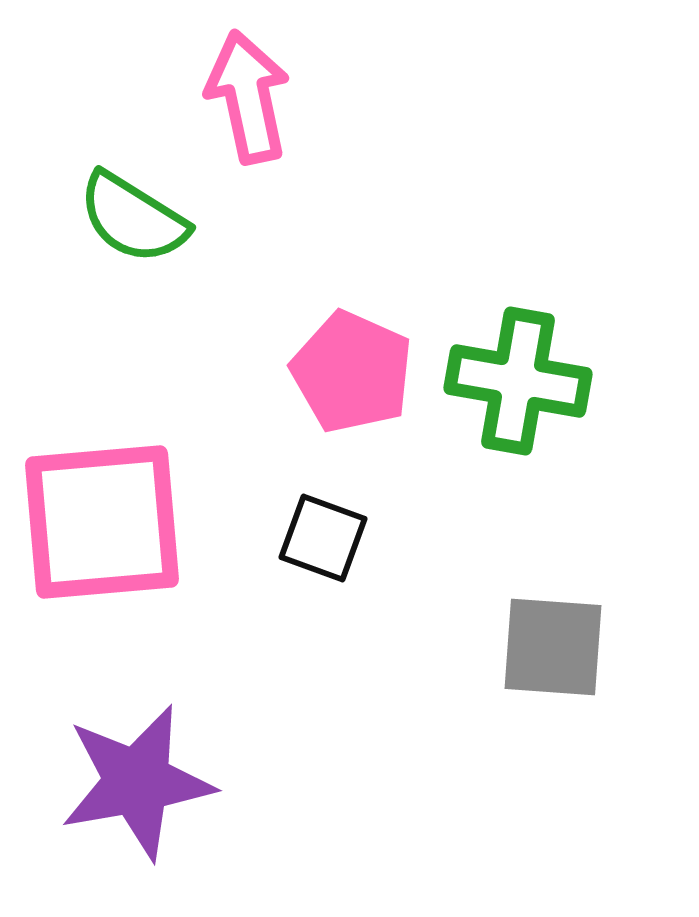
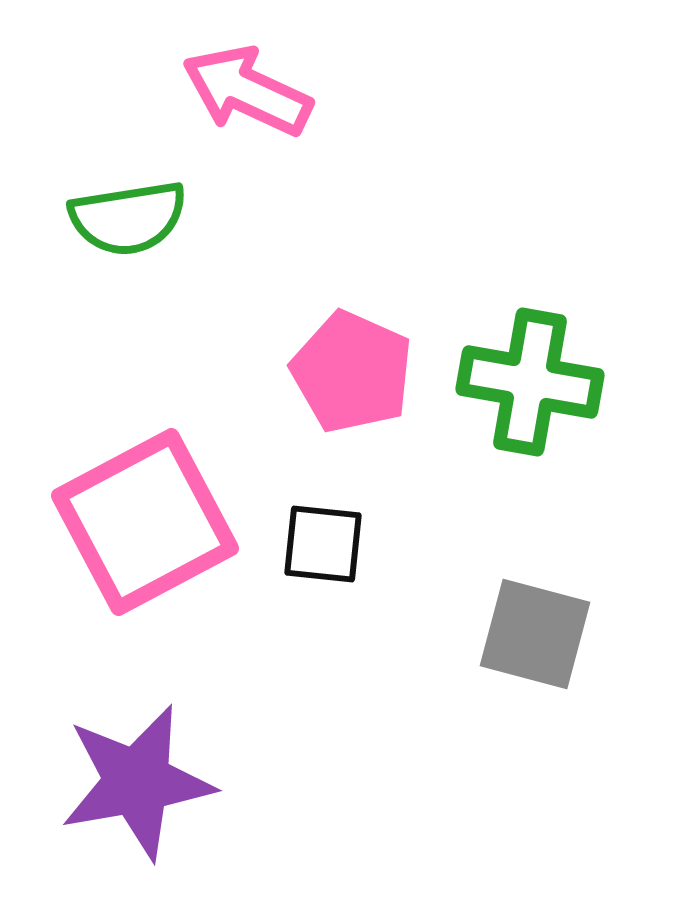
pink arrow: moved 1 px left, 6 px up; rotated 53 degrees counterclockwise
green semicircle: moved 5 px left; rotated 41 degrees counterclockwise
green cross: moved 12 px right, 1 px down
pink square: moved 43 px right; rotated 23 degrees counterclockwise
black square: moved 6 px down; rotated 14 degrees counterclockwise
gray square: moved 18 px left, 13 px up; rotated 11 degrees clockwise
